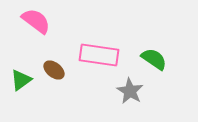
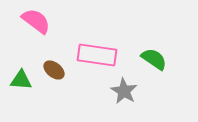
pink rectangle: moved 2 px left
green triangle: rotated 40 degrees clockwise
gray star: moved 6 px left
